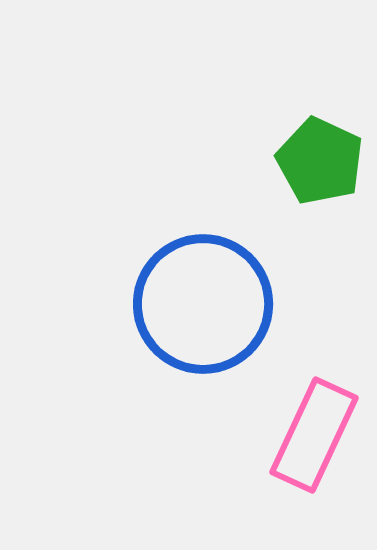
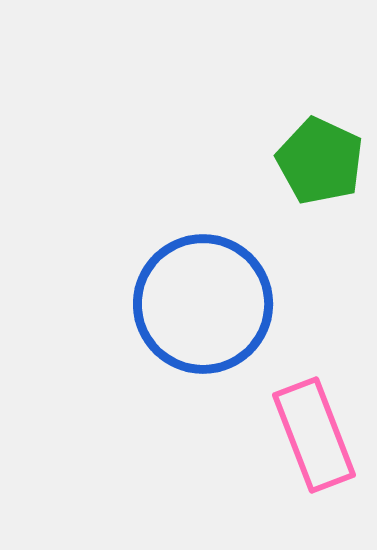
pink rectangle: rotated 46 degrees counterclockwise
